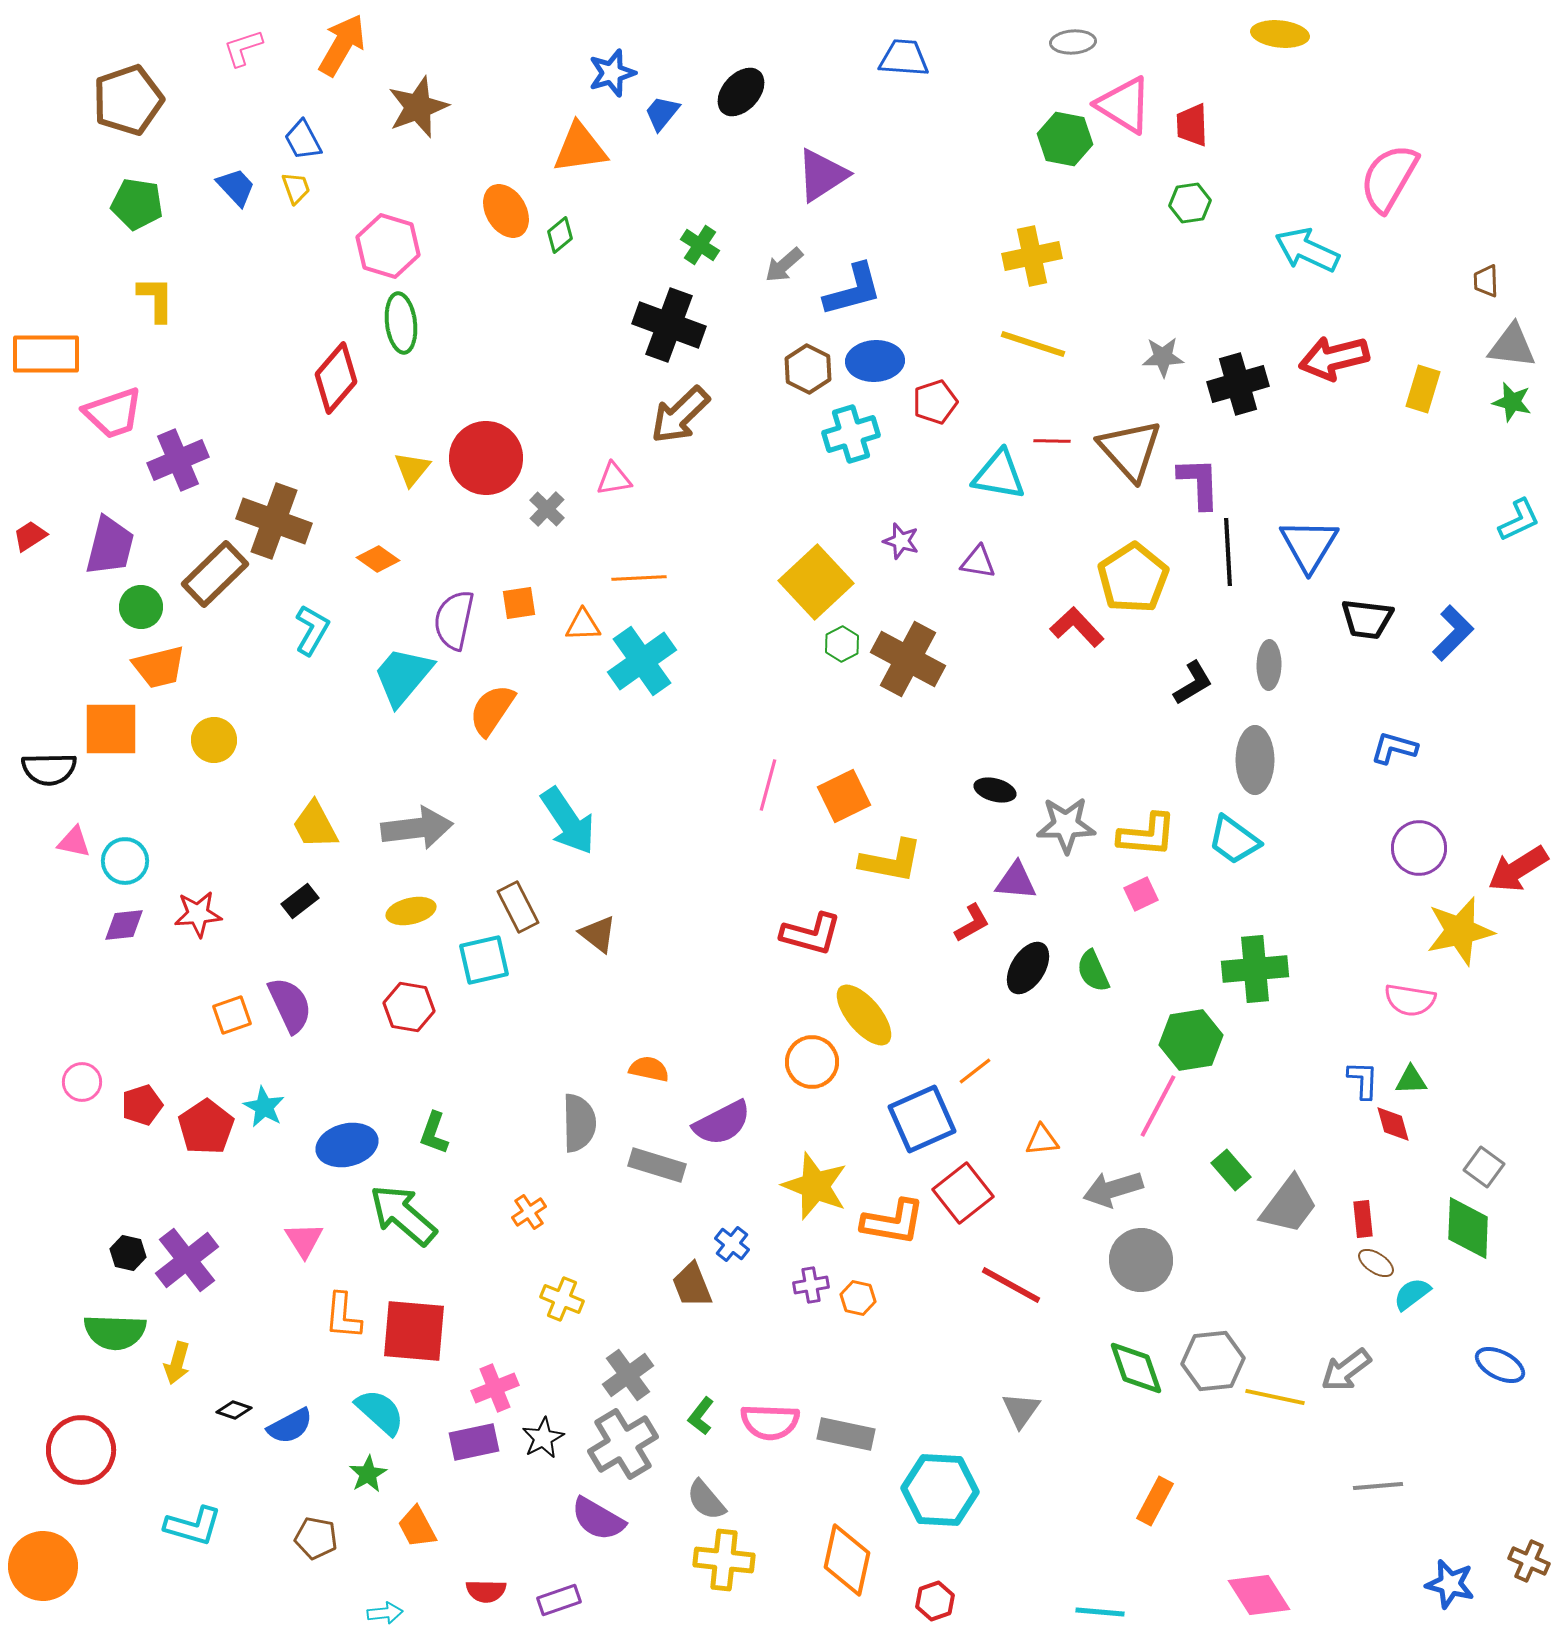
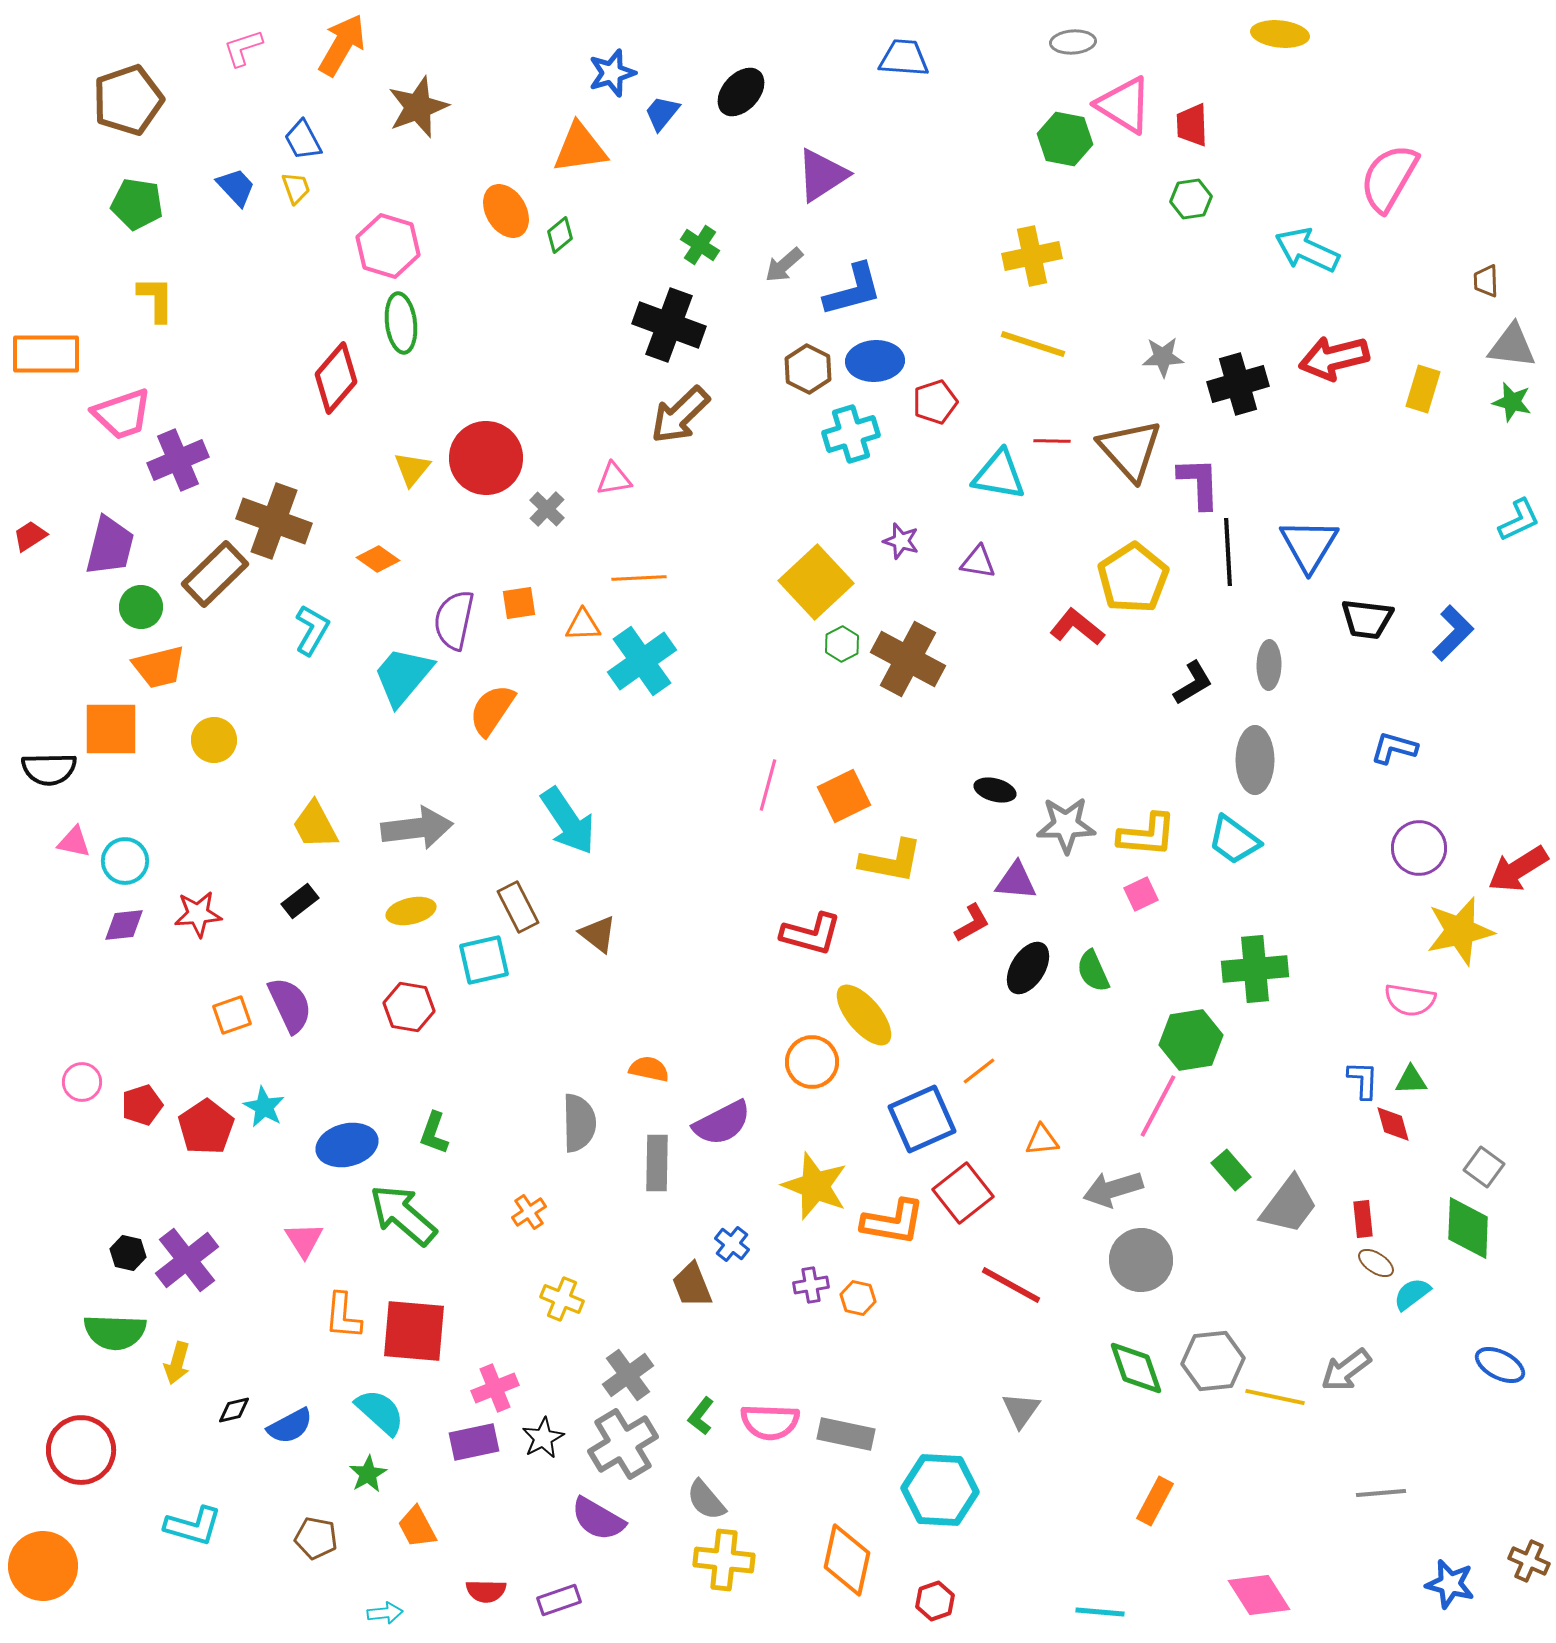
green hexagon at (1190, 203): moved 1 px right, 4 px up
pink trapezoid at (113, 413): moved 9 px right, 1 px down
red L-shape at (1077, 627): rotated 8 degrees counterclockwise
orange line at (975, 1071): moved 4 px right
gray rectangle at (657, 1165): moved 2 px up; rotated 74 degrees clockwise
black diamond at (234, 1410): rotated 32 degrees counterclockwise
gray line at (1378, 1486): moved 3 px right, 7 px down
